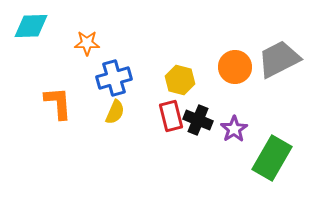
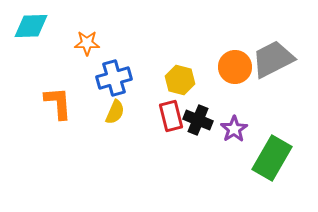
gray trapezoid: moved 6 px left
